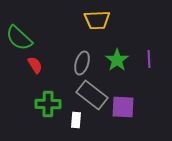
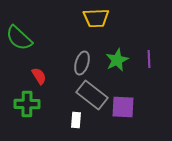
yellow trapezoid: moved 1 px left, 2 px up
green star: rotated 10 degrees clockwise
red semicircle: moved 4 px right, 11 px down
green cross: moved 21 px left
